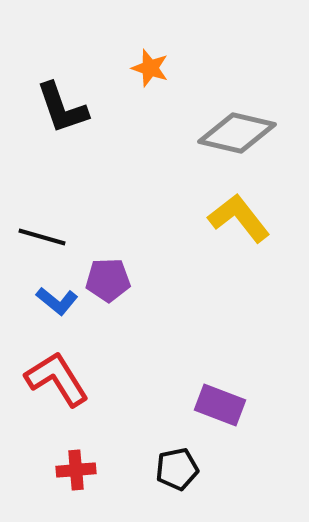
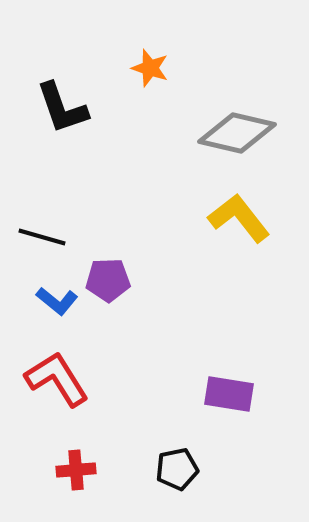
purple rectangle: moved 9 px right, 11 px up; rotated 12 degrees counterclockwise
